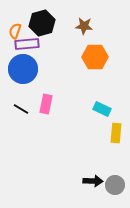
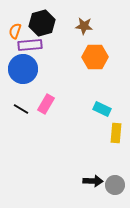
purple rectangle: moved 3 px right, 1 px down
pink rectangle: rotated 18 degrees clockwise
